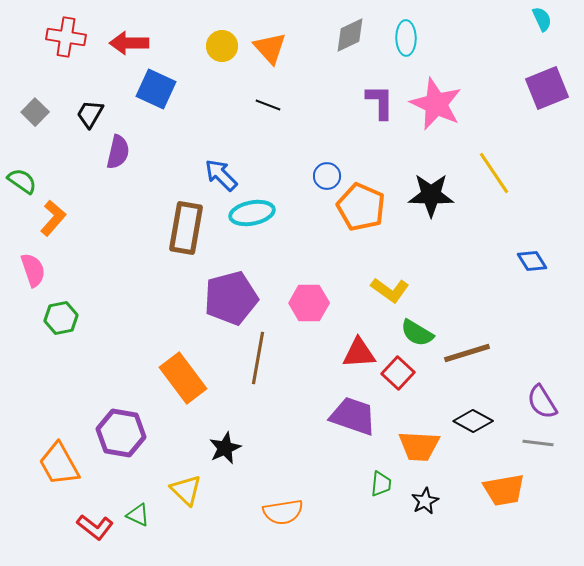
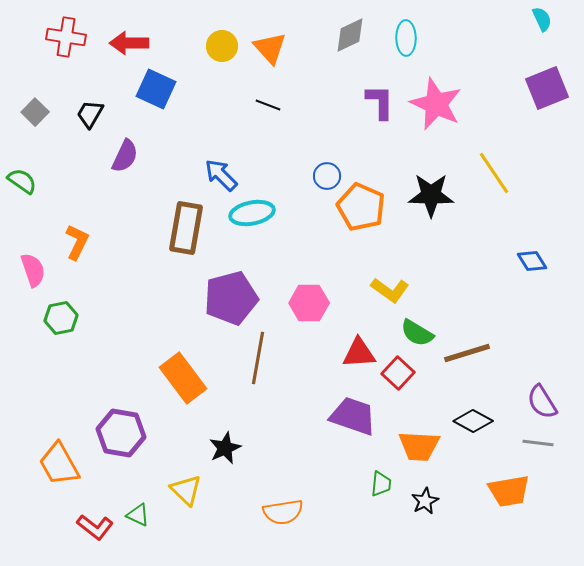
purple semicircle at (118, 152): moved 7 px right, 4 px down; rotated 12 degrees clockwise
orange L-shape at (53, 218): moved 24 px right, 24 px down; rotated 15 degrees counterclockwise
orange trapezoid at (504, 490): moved 5 px right, 1 px down
